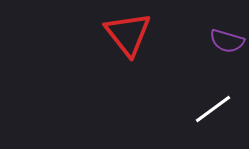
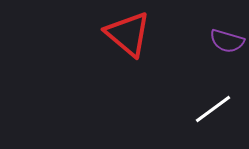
red triangle: rotated 12 degrees counterclockwise
